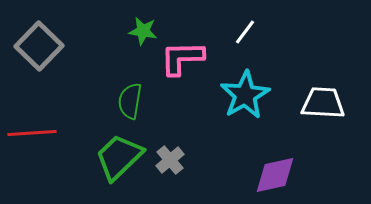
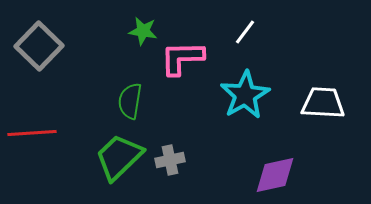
gray cross: rotated 28 degrees clockwise
